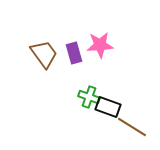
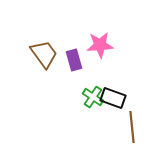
purple rectangle: moved 7 px down
green cross: moved 4 px right; rotated 15 degrees clockwise
black rectangle: moved 5 px right, 9 px up
brown line: rotated 52 degrees clockwise
